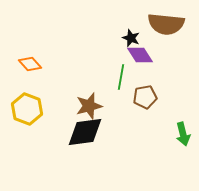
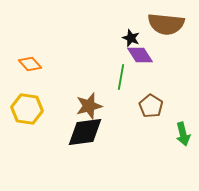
brown pentagon: moved 6 px right, 9 px down; rotated 30 degrees counterclockwise
yellow hexagon: rotated 12 degrees counterclockwise
